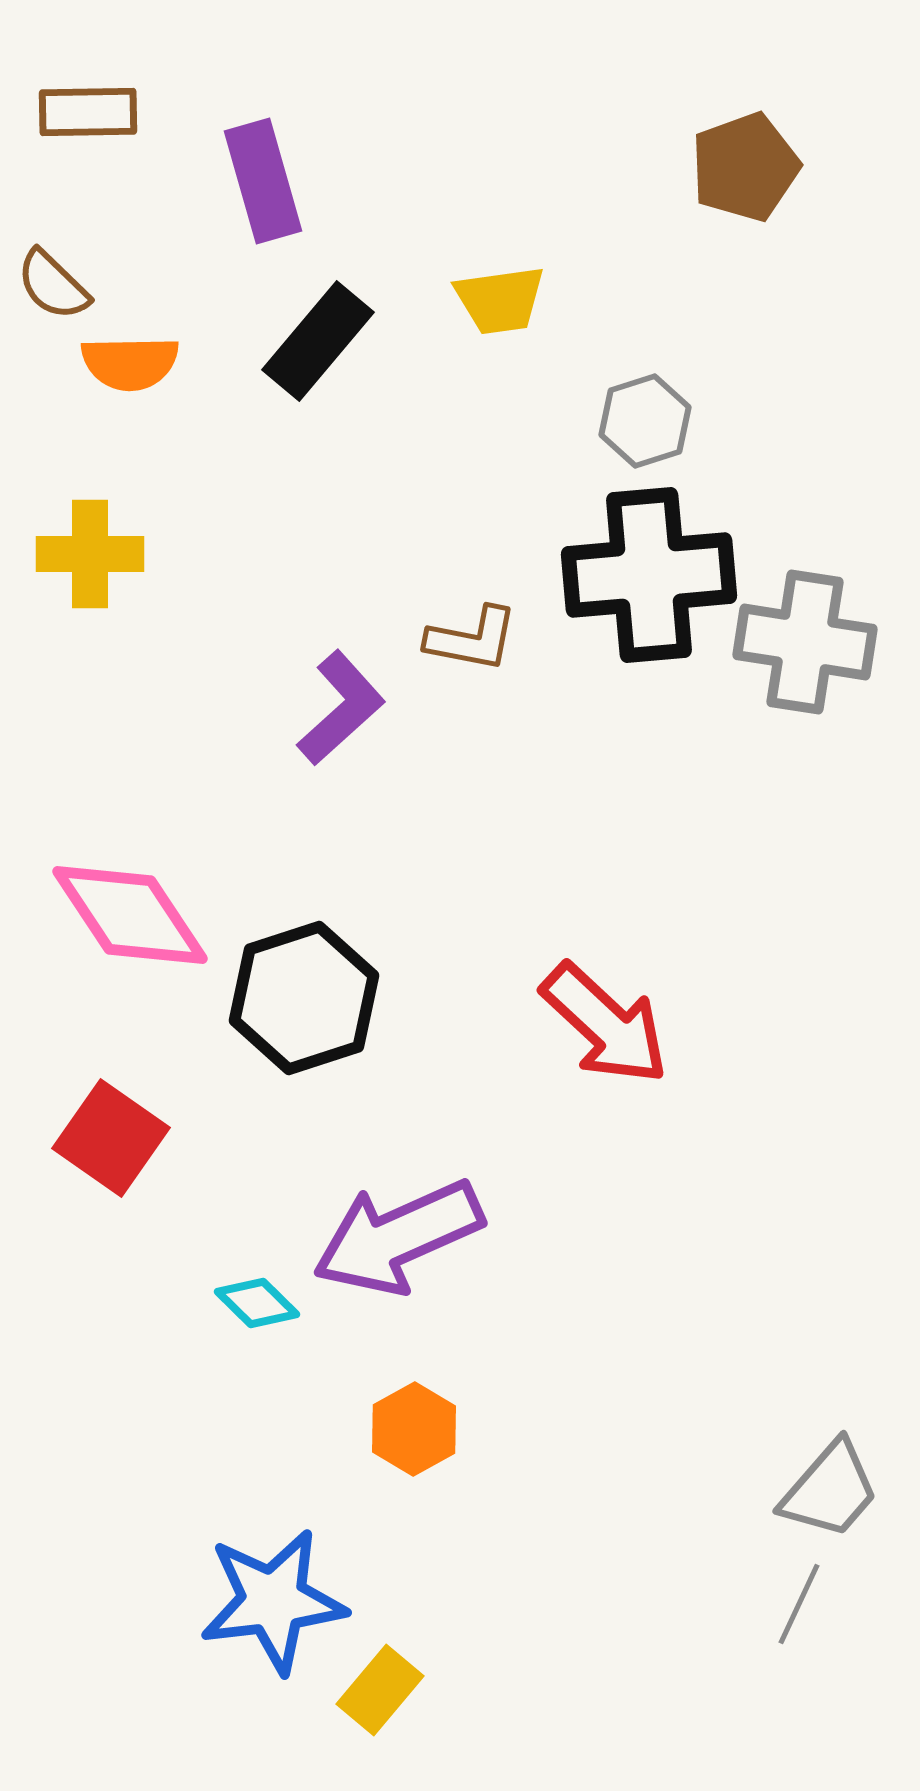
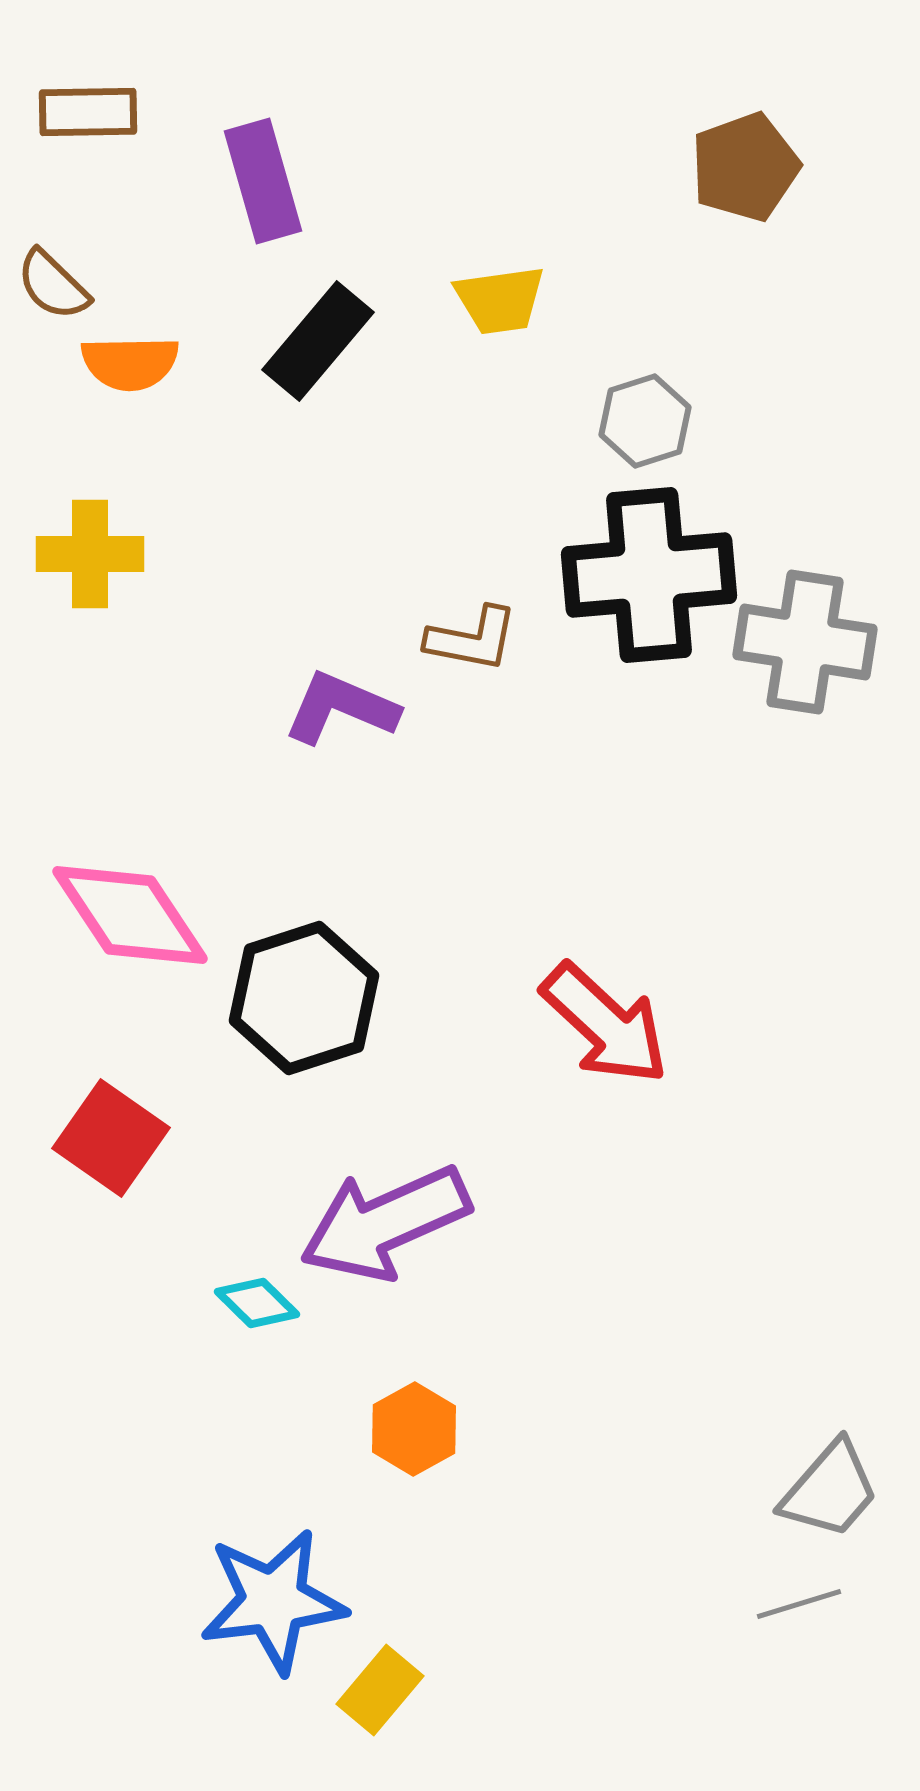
purple L-shape: rotated 115 degrees counterclockwise
purple arrow: moved 13 px left, 14 px up
gray line: rotated 48 degrees clockwise
